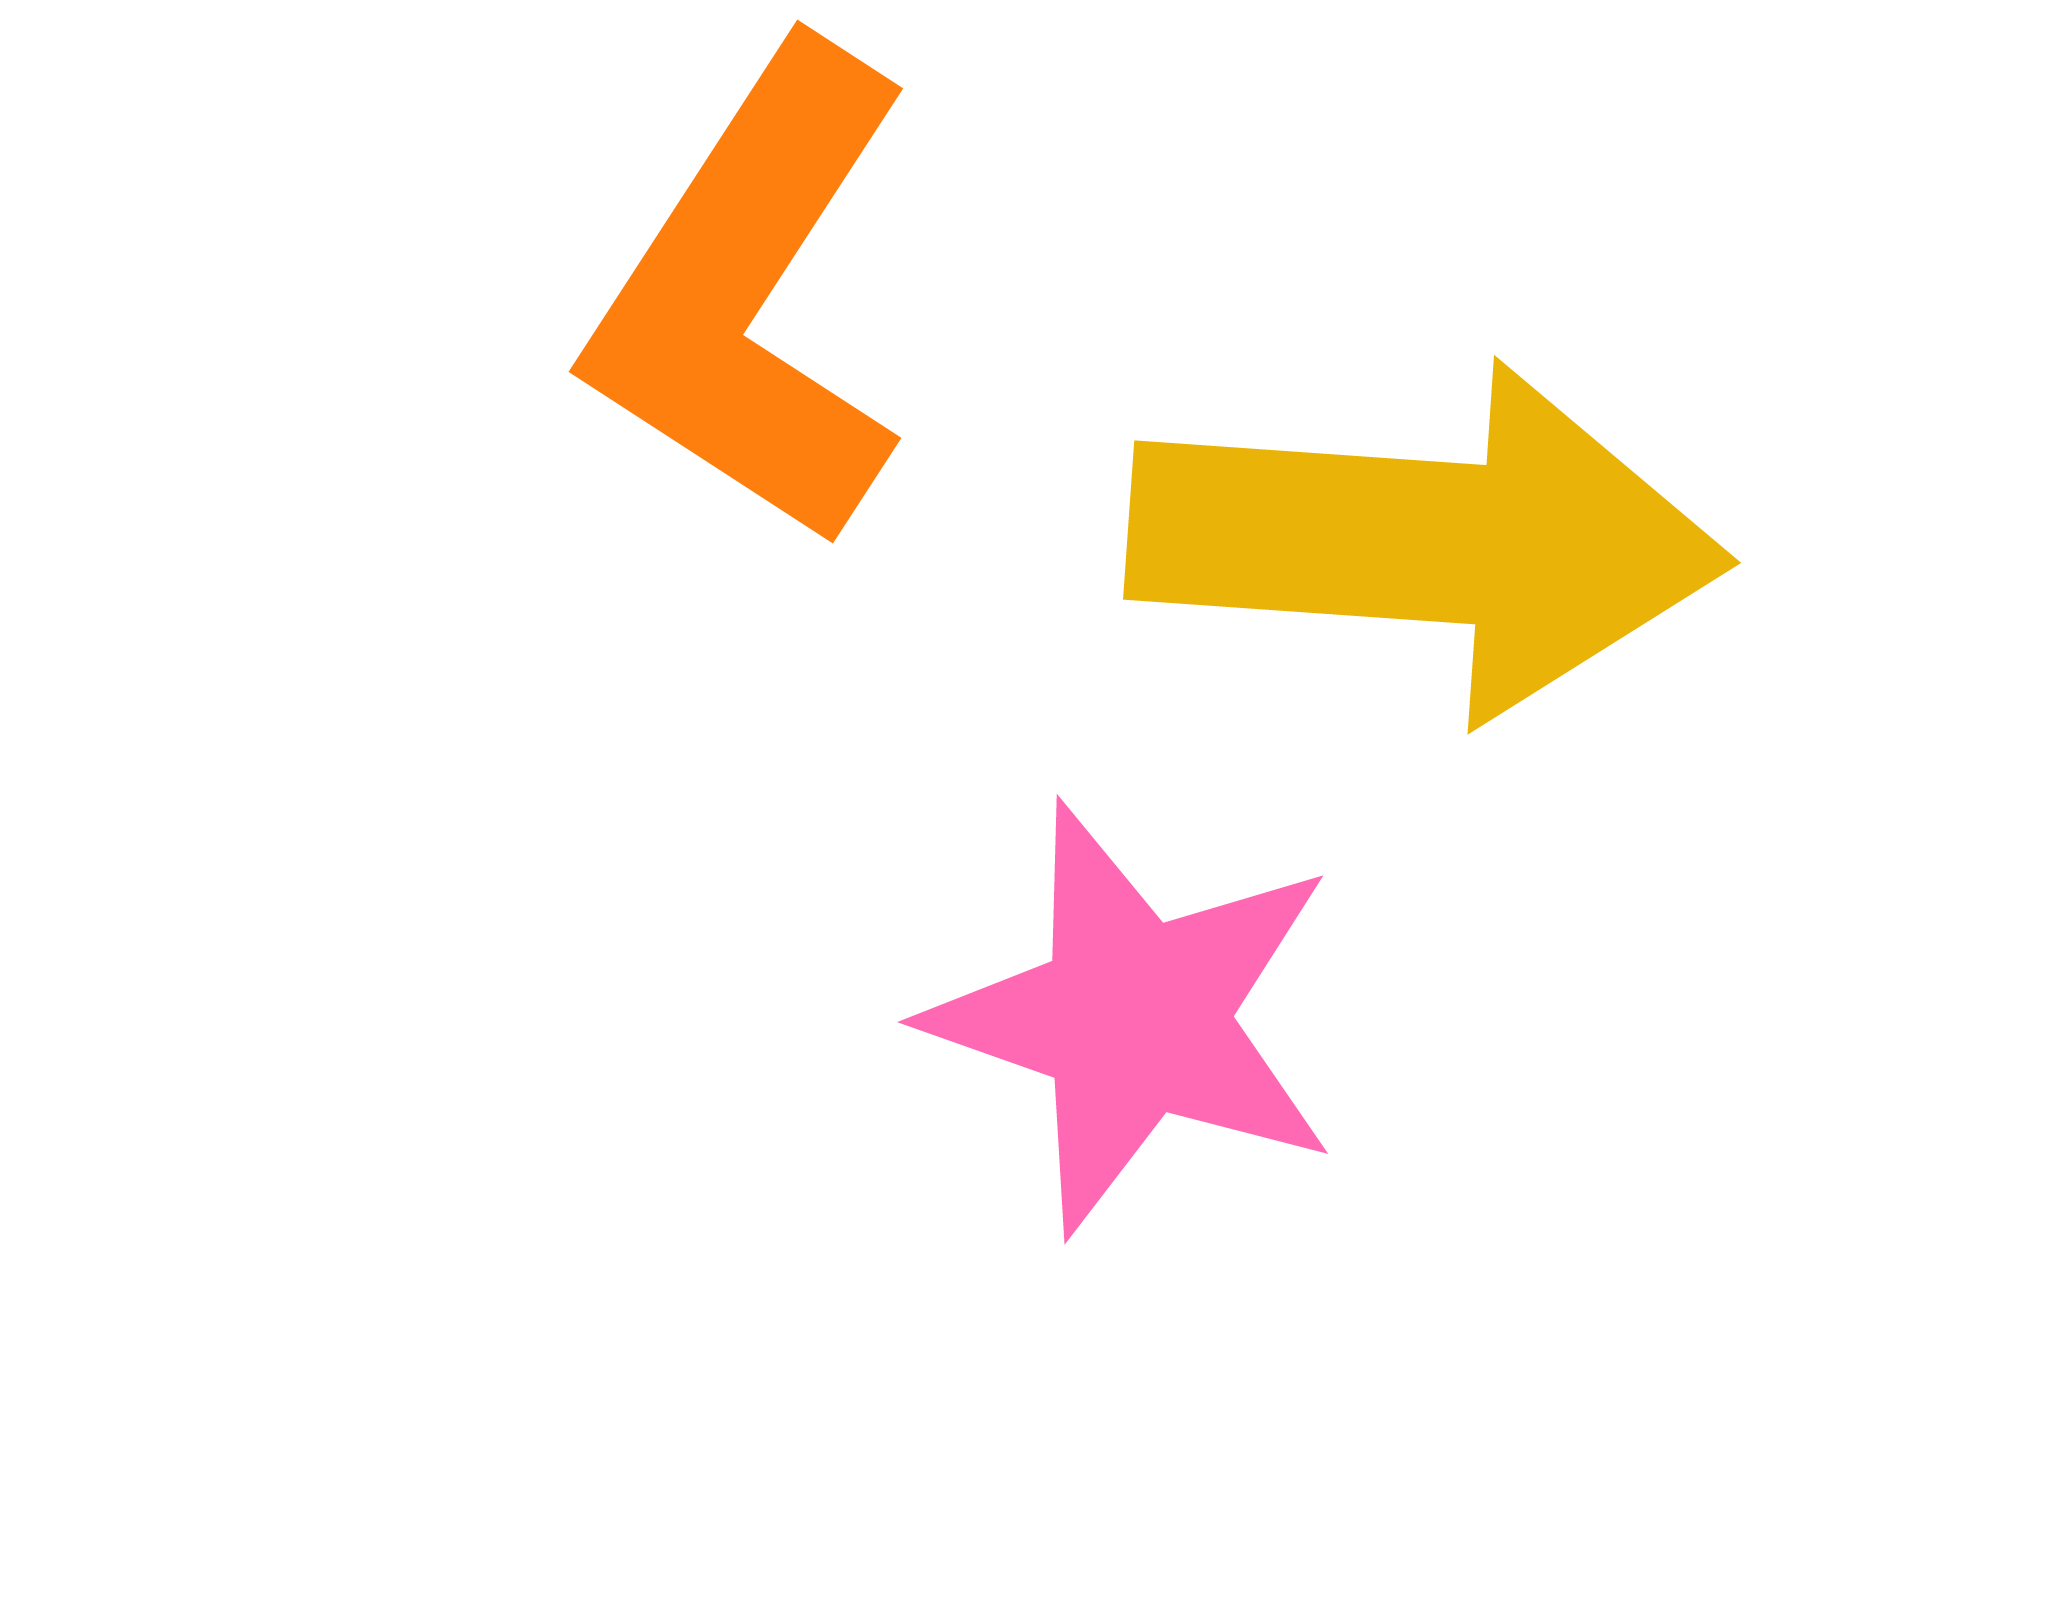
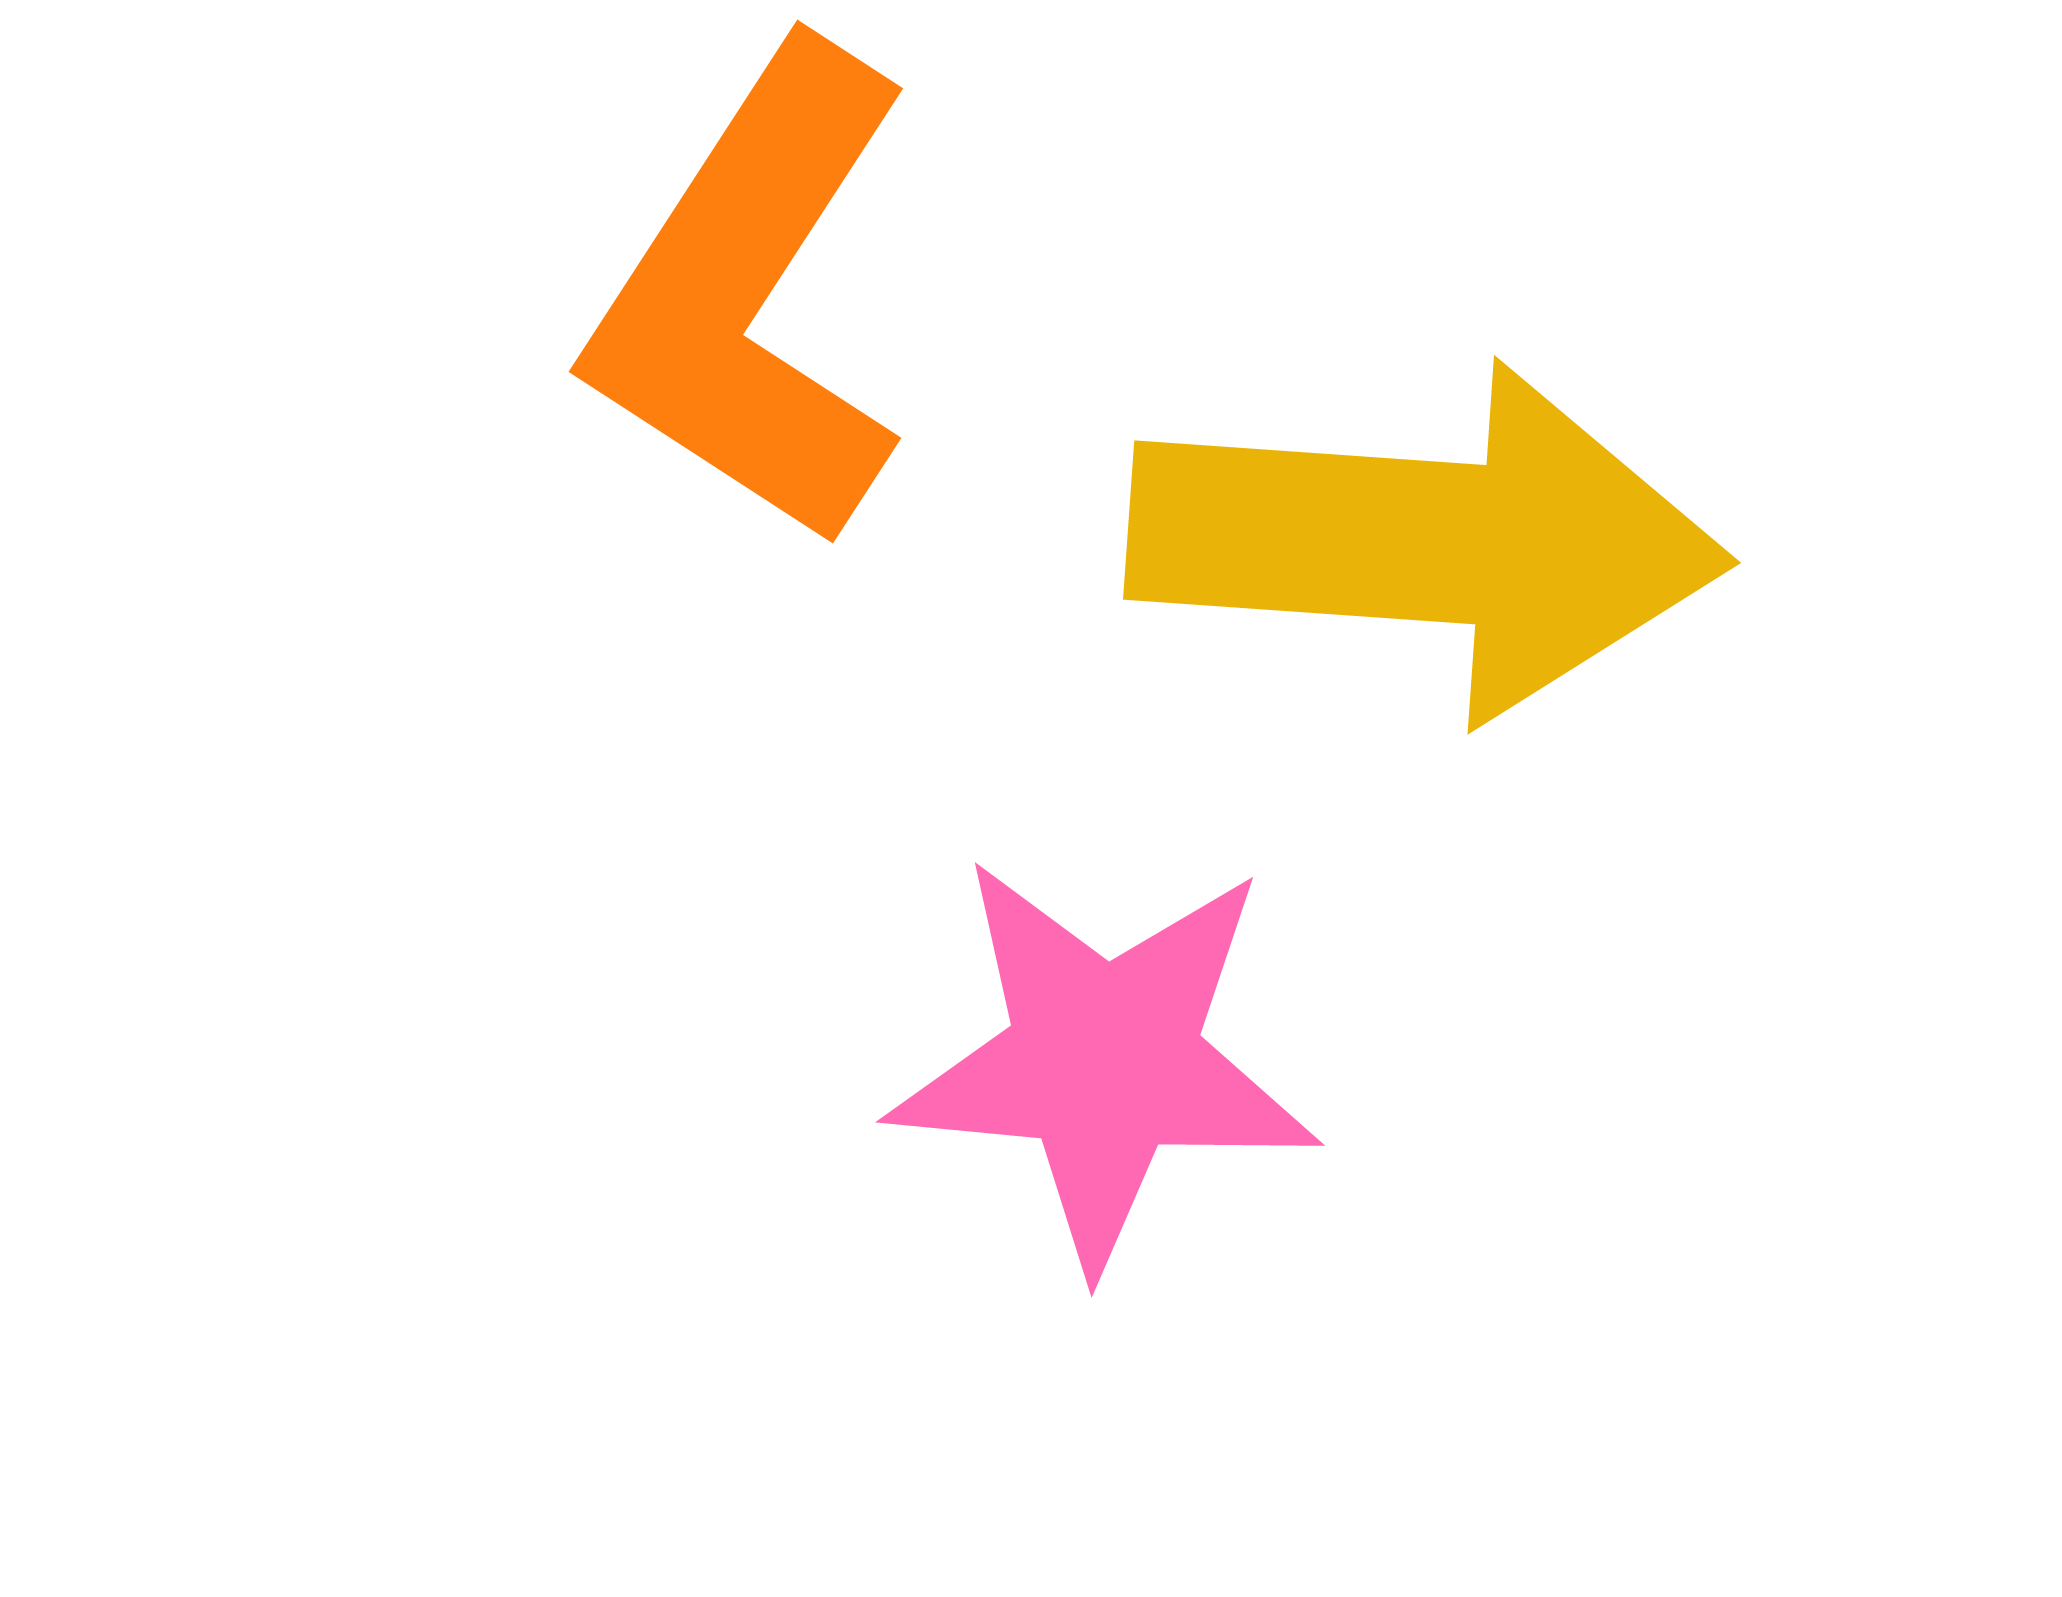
pink star: moved 30 px left, 43 px down; rotated 14 degrees counterclockwise
